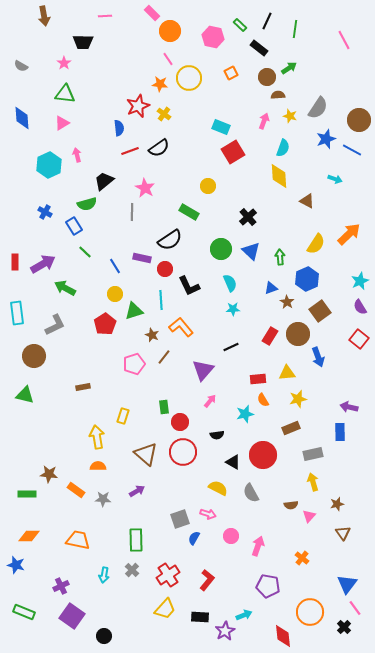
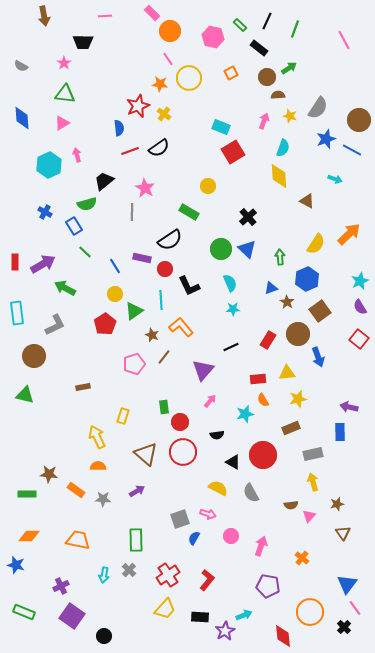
green line at (295, 29): rotated 12 degrees clockwise
blue triangle at (251, 251): moved 4 px left, 2 px up
green triangle at (134, 311): rotated 18 degrees counterclockwise
red rectangle at (270, 336): moved 2 px left, 4 px down
yellow arrow at (97, 437): rotated 15 degrees counterclockwise
pink arrow at (258, 546): moved 3 px right
gray cross at (132, 570): moved 3 px left
